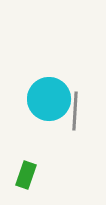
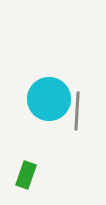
gray line: moved 2 px right
